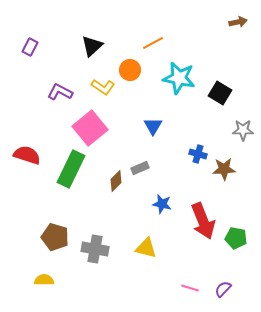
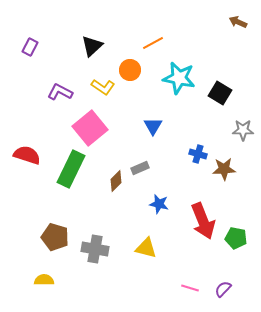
brown arrow: rotated 144 degrees counterclockwise
blue star: moved 3 px left
